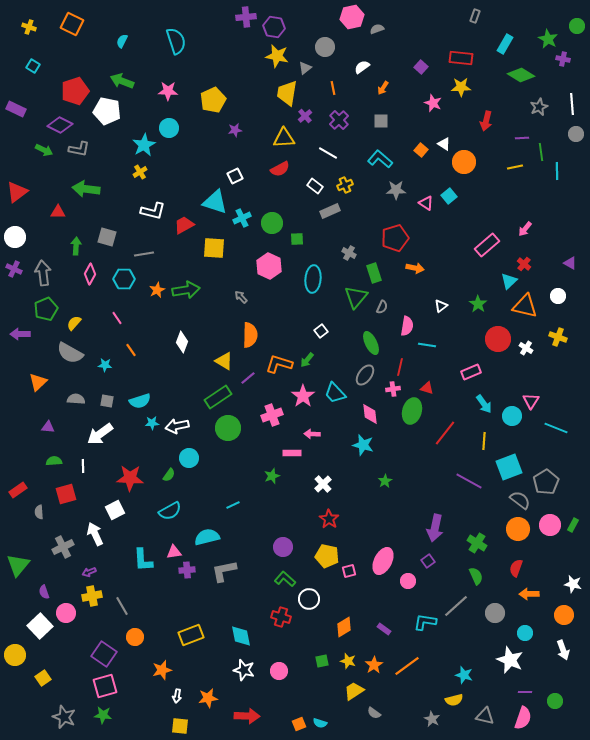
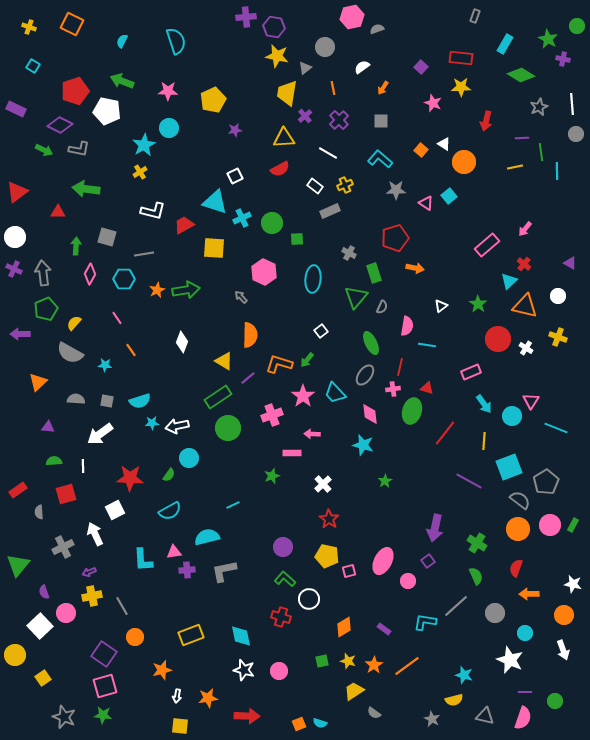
pink hexagon at (269, 266): moved 5 px left, 6 px down
